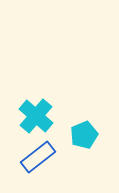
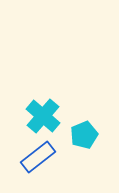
cyan cross: moved 7 px right
